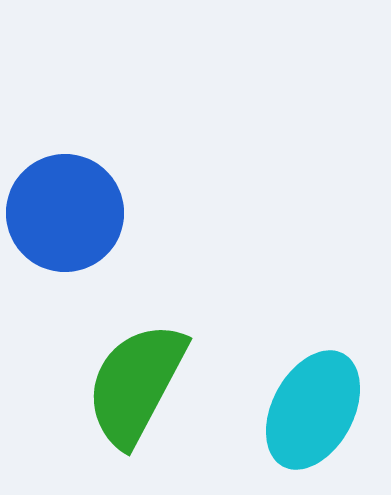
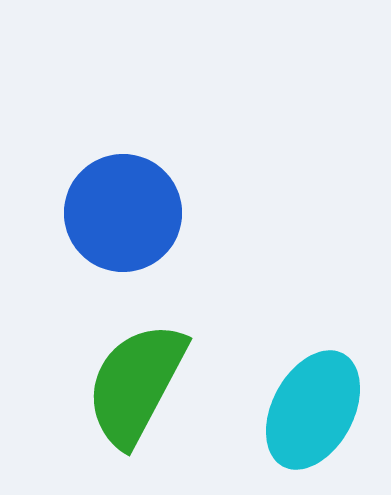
blue circle: moved 58 px right
